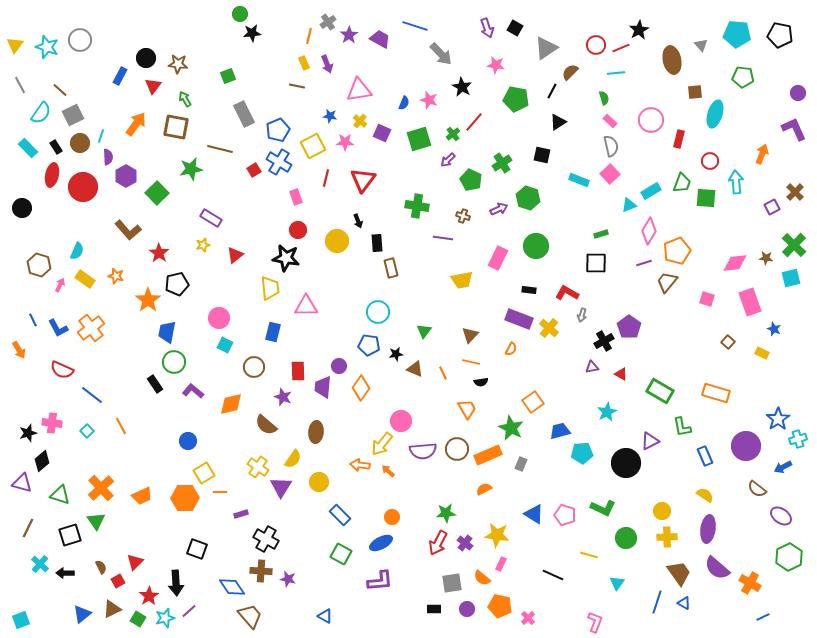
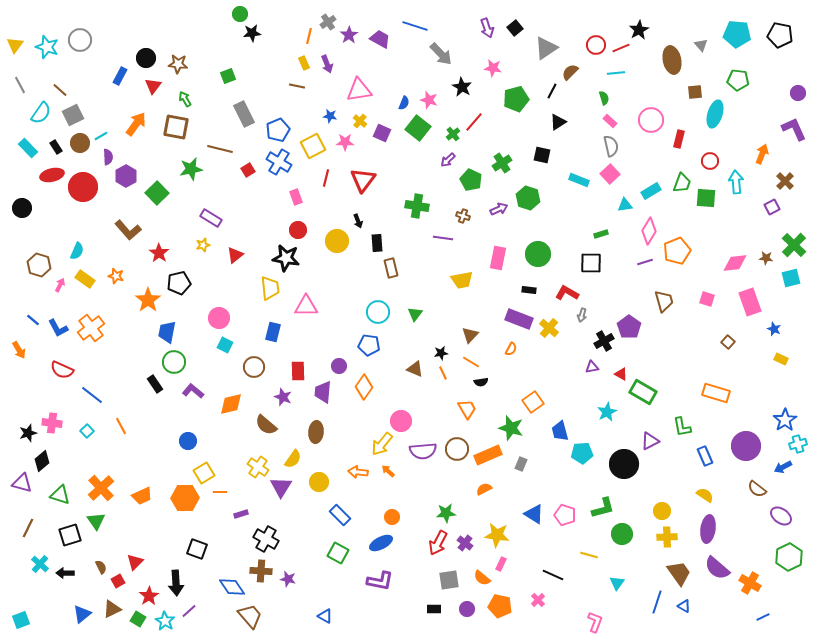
black square at (515, 28): rotated 21 degrees clockwise
pink star at (496, 65): moved 3 px left, 3 px down
green pentagon at (743, 77): moved 5 px left, 3 px down
green pentagon at (516, 99): rotated 25 degrees counterclockwise
cyan line at (101, 136): rotated 40 degrees clockwise
green square at (419, 139): moved 1 px left, 11 px up; rotated 35 degrees counterclockwise
red square at (254, 170): moved 6 px left
red ellipse at (52, 175): rotated 65 degrees clockwise
brown cross at (795, 192): moved 10 px left, 11 px up
cyan triangle at (629, 205): moved 4 px left; rotated 14 degrees clockwise
green circle at (536, 246): moved 2 px right, 8 px down
pink rectangle at (498, 258): rotated 15 degrees counterclockwise
black square at (596, 263): moved 5 px left
purple line at (644, 263): moved 1 px right, 1 px up
brown trapezoid at (667, 282): moved 3 px left, 19 px down; rotated 125 degrees clockwise
black pentagon at (177, 284): moved 2 px right, 1 px up
blue line at (33, 320): rotated 24 degrees counterclockwise
green triangle at (424, 331): moved 9 px left, 17 px up
yellow rectangle at (762, 353): moved 19 px right, 6 px down
black star at (396, 354): moved 45 px right, 1 px up
orange line at (471, 362): rotated 18 degrees clockwise
purple trapezoid at (323, 387): moved 5 px down
orange diamond at (361, 388): moved 3 px right, 1 px up
green rectangle at (660, 391): moved 17 px left, 1 px down
blue star at (778, 419): moved 7 px right, 1 px down
green star at (511, 428): rotated 10 degrees counterclockwise
blue trapezoid at (560, 431): rotated 90 degrees counterclockwise
cyan cross at (798, 439): moved 5 px down
black circle at (626, 463): moved 2 px left, 1 px down
orange arrow at (360, 465): moved 2 px left, 7 px down
green L-shape at (603, 508): rotated 40 degrees counterclockwise
green circle at (626, 538): moved 4 px left, 4 px up
green square at (341, 554): moved 3 px left, 1 px up
purple L-shape at (380, 581): rotated 16 degrees clockwise
gray square at (452, 583): moved 3 px left, 3 px up
blue triangle at (684, 603): moved 3 px down
cyan star at (165, 618): moved 3 px down; rotated 24 degrees counterclockwise
pink cross at (528, 618): moved 10 px right, 18 px up
